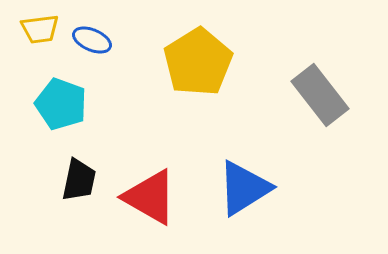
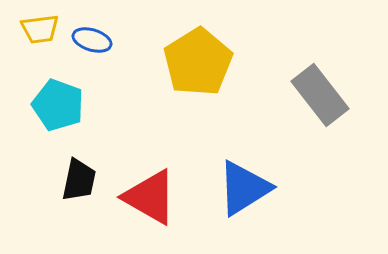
blue ellipse: rotated 6 degrees counterclockwise
cyan pentagon: moved 3 px left, 1 px down
